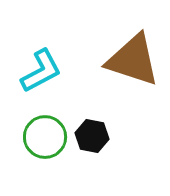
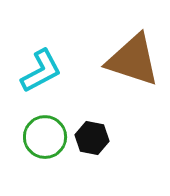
black hexagon: moved 2 px down
